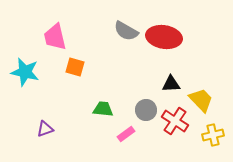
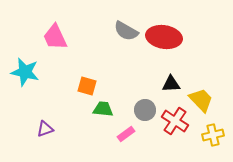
pink trapezoid: rotated 12 degrees counterclockwise
orange square: moved 12 px right, 19 px down
gray circle: moved 1 px left
